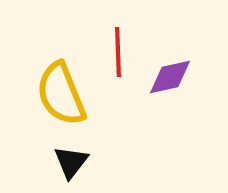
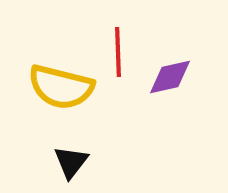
yellow semicircle: moved 7 px up; rotated 54 degrees counterclockwise
